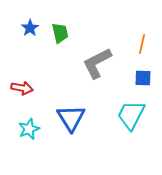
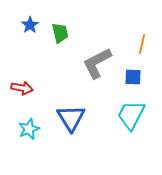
blue star: moved 3 px up
blue square: moved 10 px left, 1 px up
